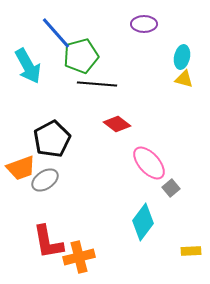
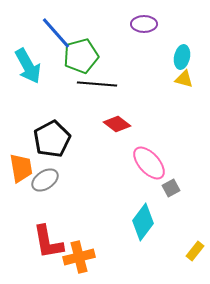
orange trapezoid: rotated 80 degrees counterclockwise
gray square: rotated 12 degrees clockwise
yellow rectangle: moved 4 px right; rotated 48 degrees counterclockwise
